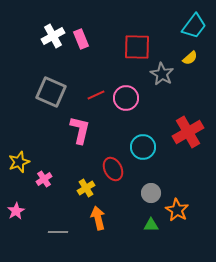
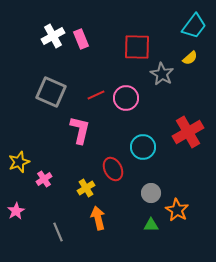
gray line: rotated 66 degrees clockwise
